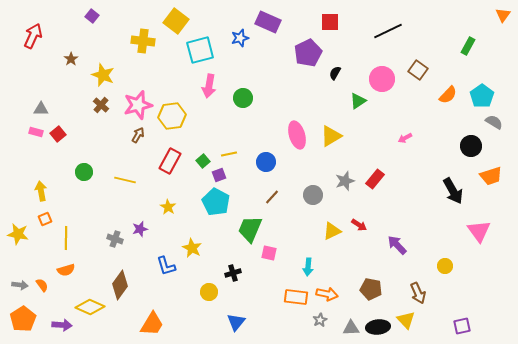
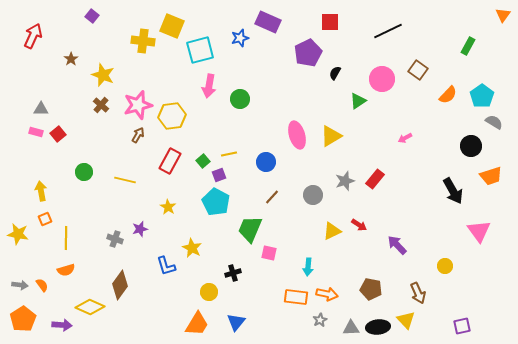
yellow square at (176, 21): moved 4 px left, 5 px down; rotated 15 degrees counterclockwise
green circle at (243, 98): moved 3 px left, 1 px down
orange trapezoid at (152, 324): moved 45 px right
